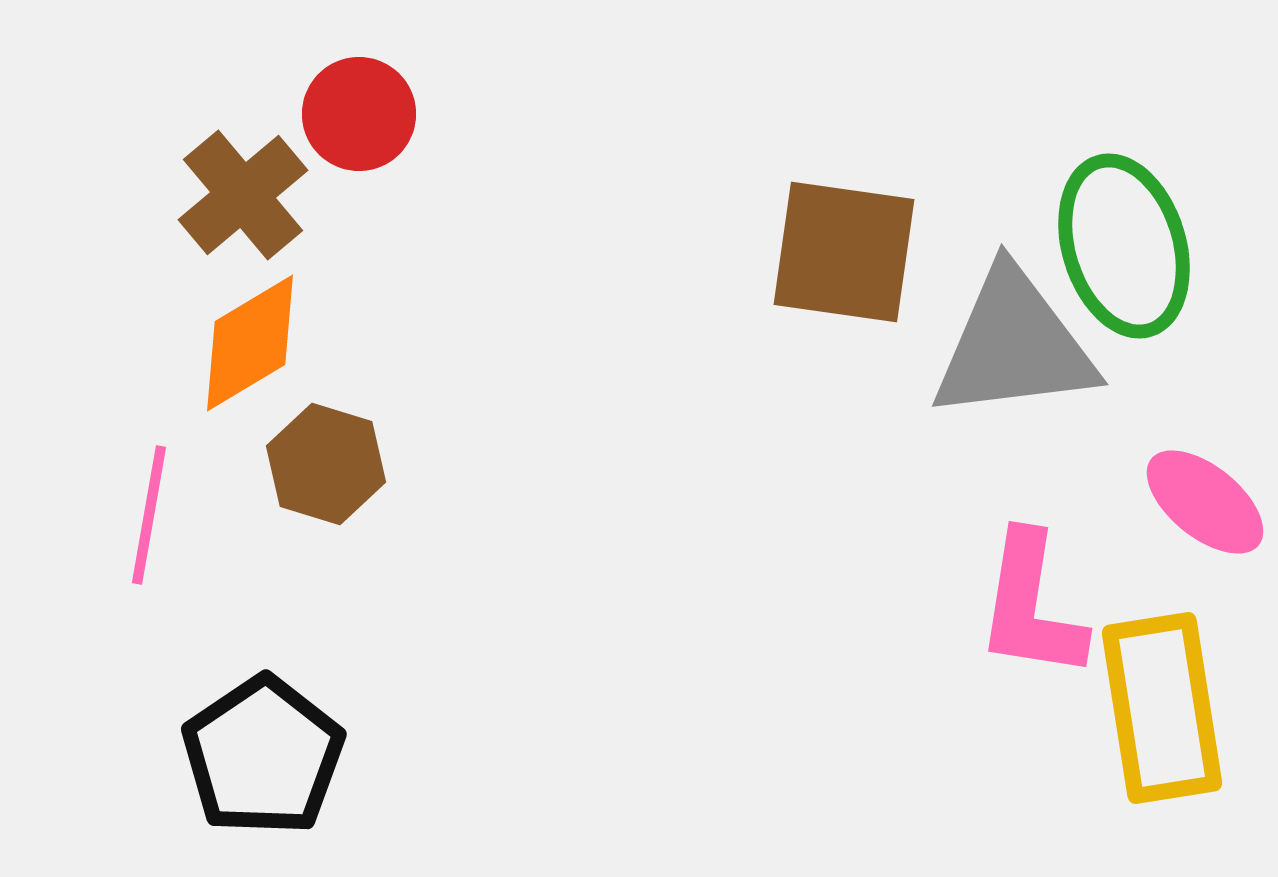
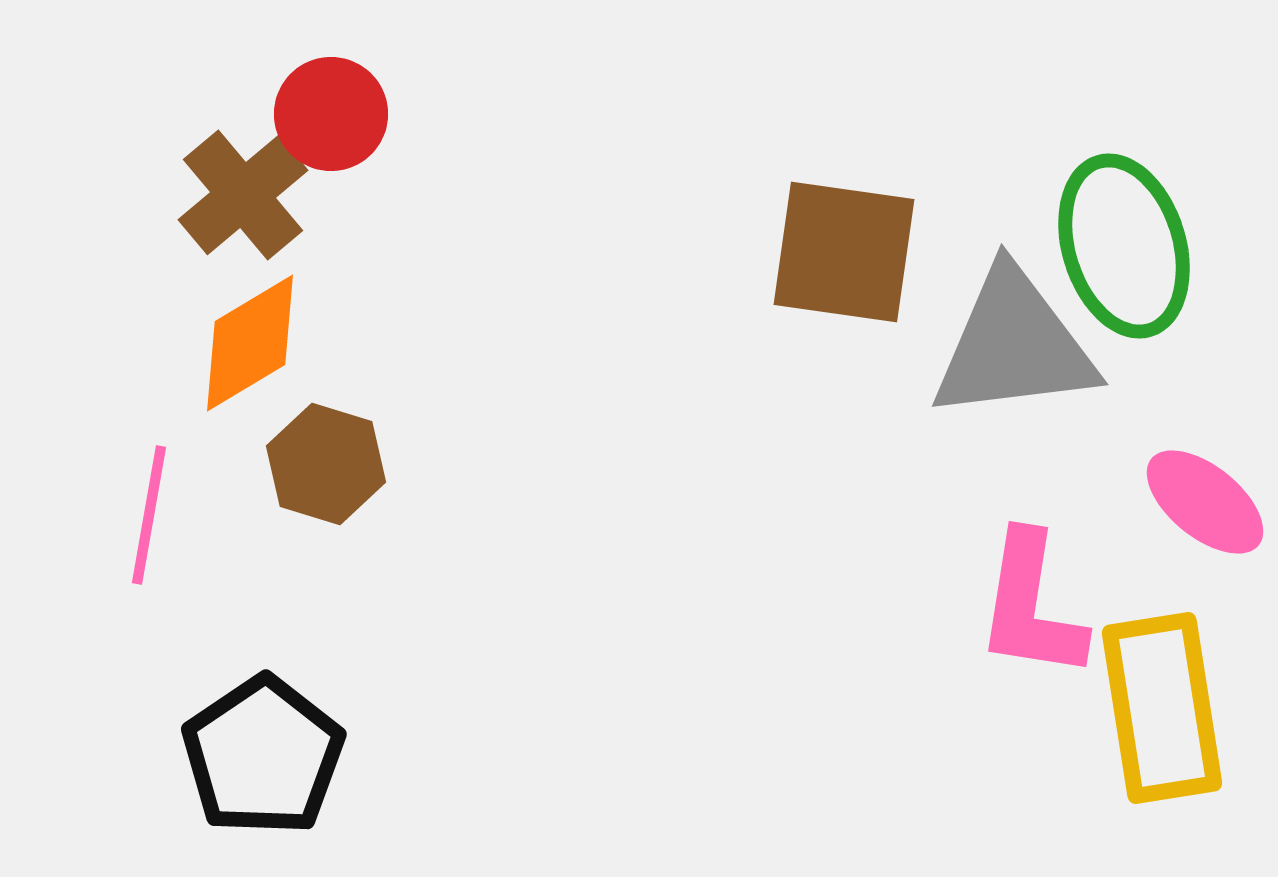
red circle: moved 28 px left
